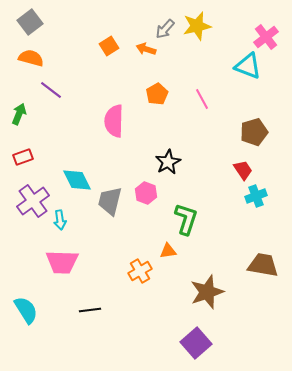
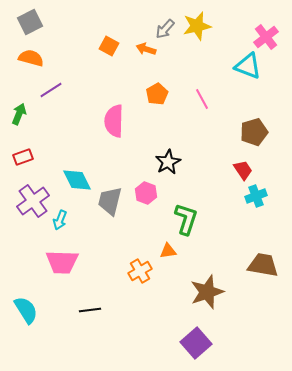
gray square: rotated 10 degrees clockwise
orange square: rotated 30 degrees counterclockwise
purple line: rotated 70 degrees counterclockwise
cyan arrow: rotated 30 degrees clockwise
